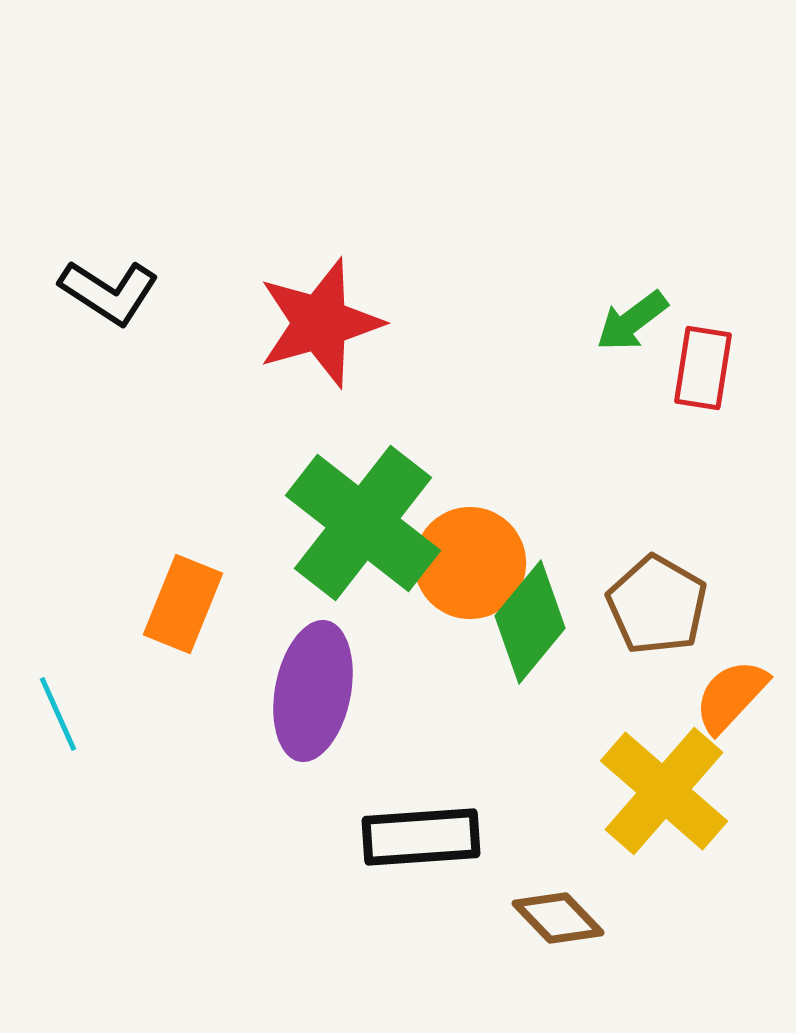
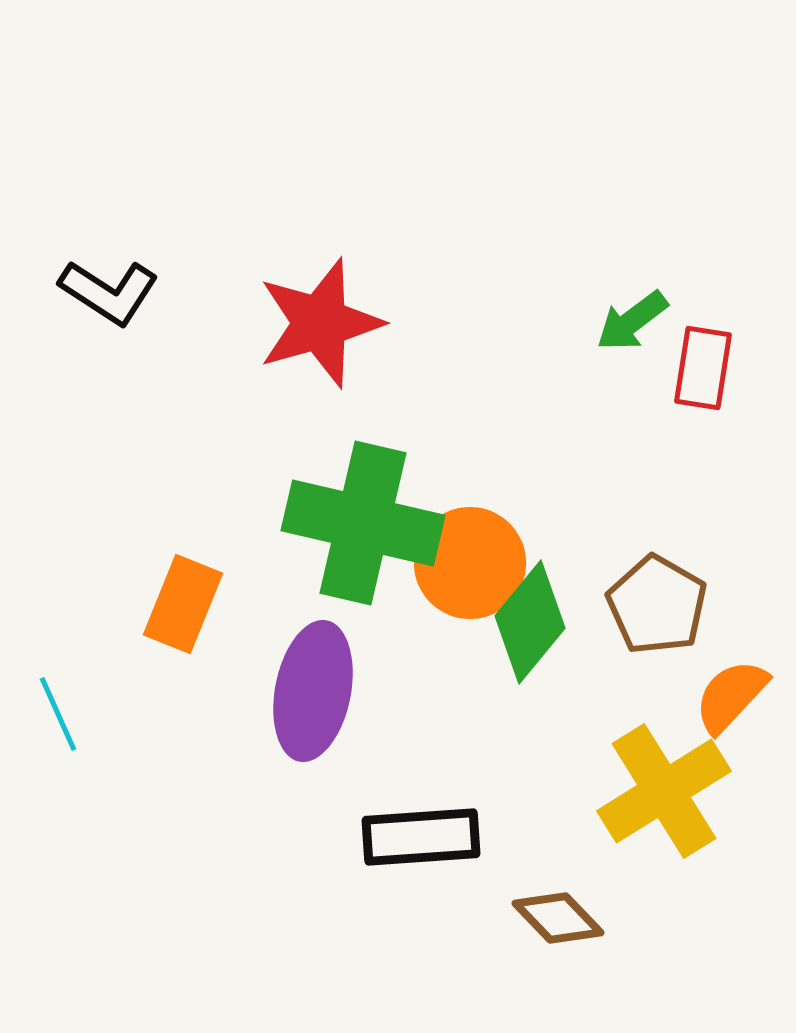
green cross: rotated 25 degrees counterclockwise
yellow cross: rotated 17 degrees clockwise
